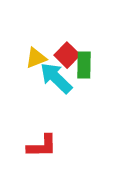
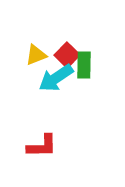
yellow triangle: moved 3 px up
cyan arrow: rotated 78 degrees counterclockwise
